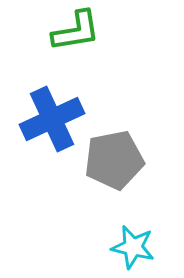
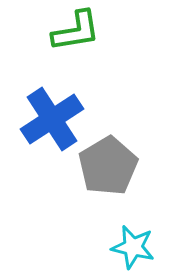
blue cross: rotated 8 degrees counterclockwise
gray pentagon: moved 6 px left, 6 px down; rotated 20 degrees counterclockwise
